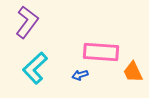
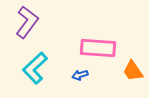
pink rectangle: moved 3 px left, 4 px up
orange trapezoid: moved 1 px up; rotated 10 degrees counterclockwise
